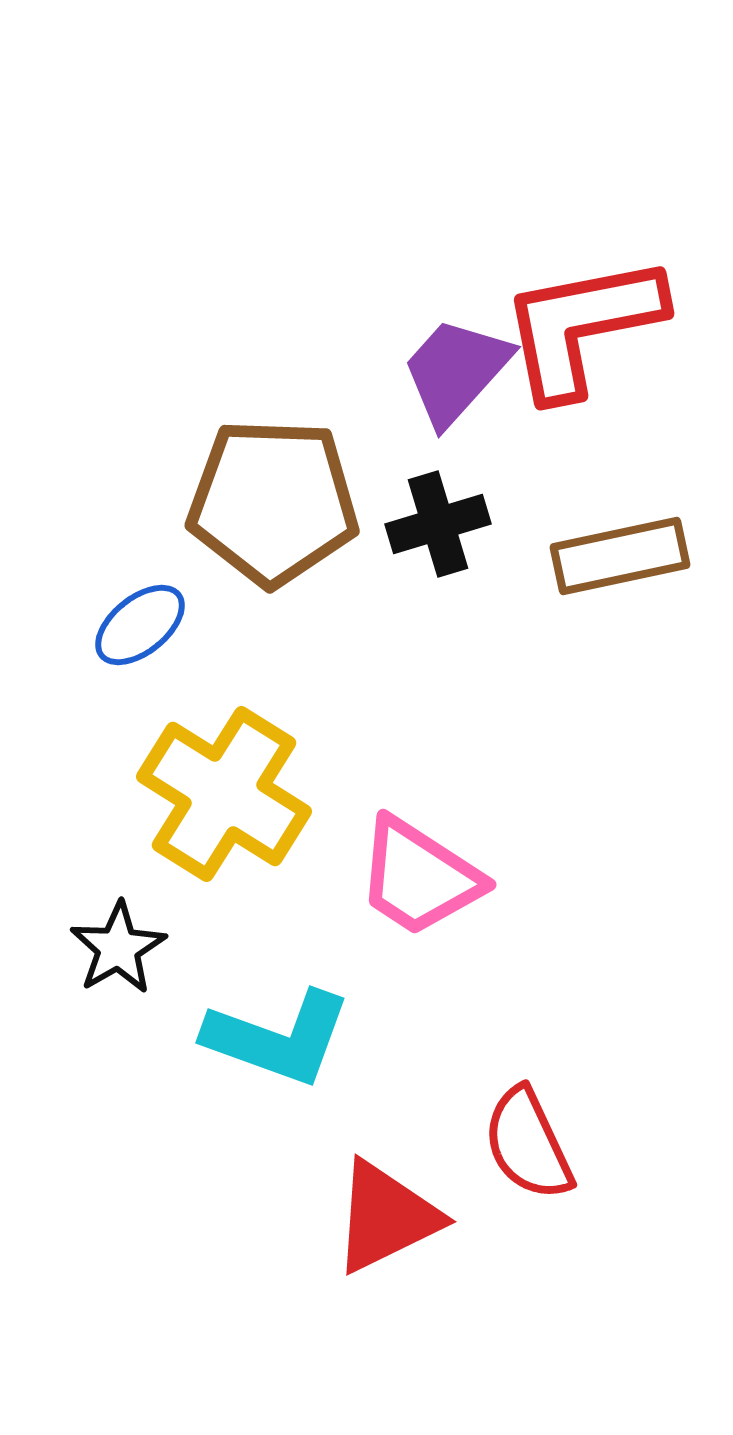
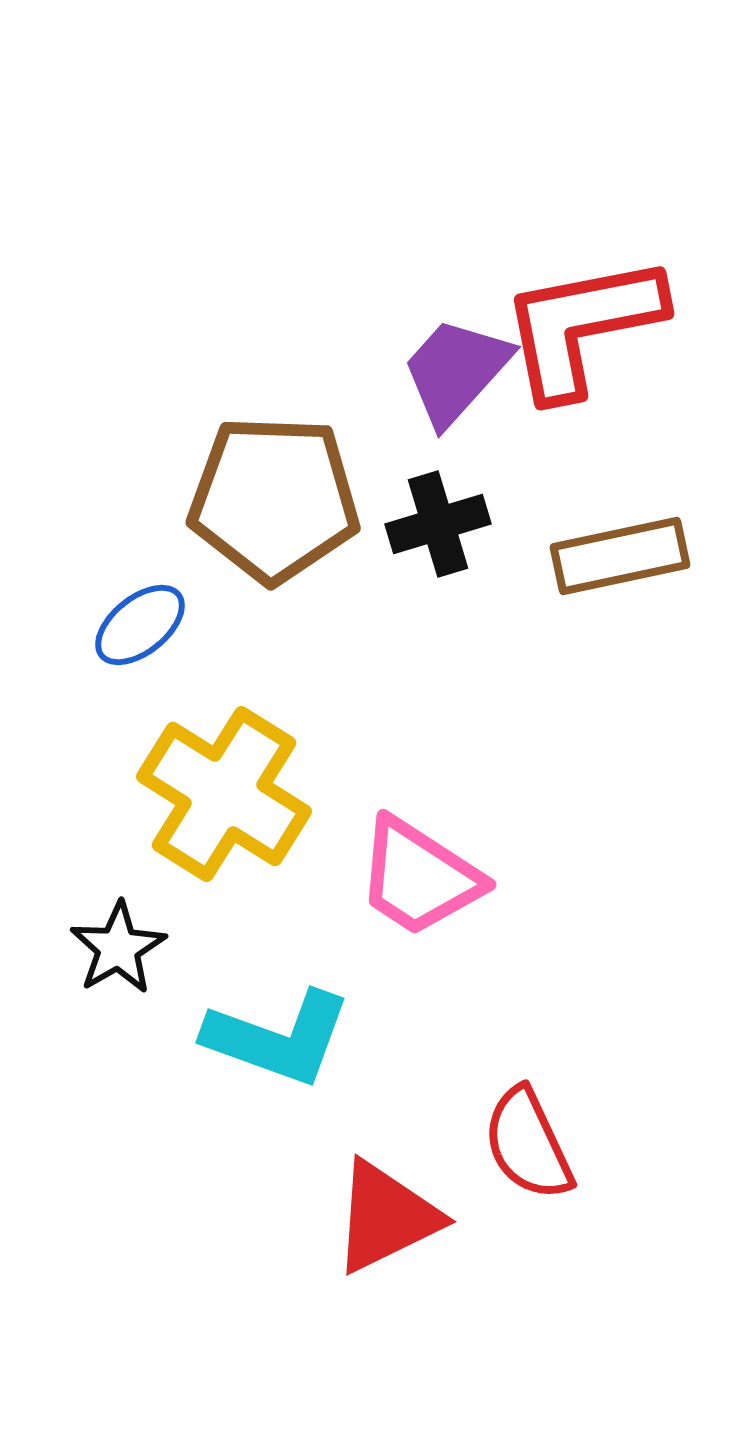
brown pentagon: moved 1 px right, 3 px up
